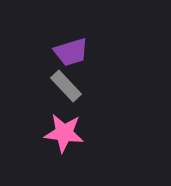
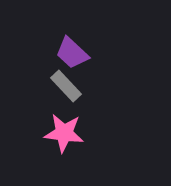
purple trapezoid: moved 1 px right, 1 px down; rotated 60 degrees clockwise
